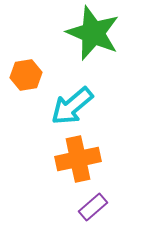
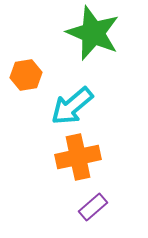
orange cross: moved 2 px up
